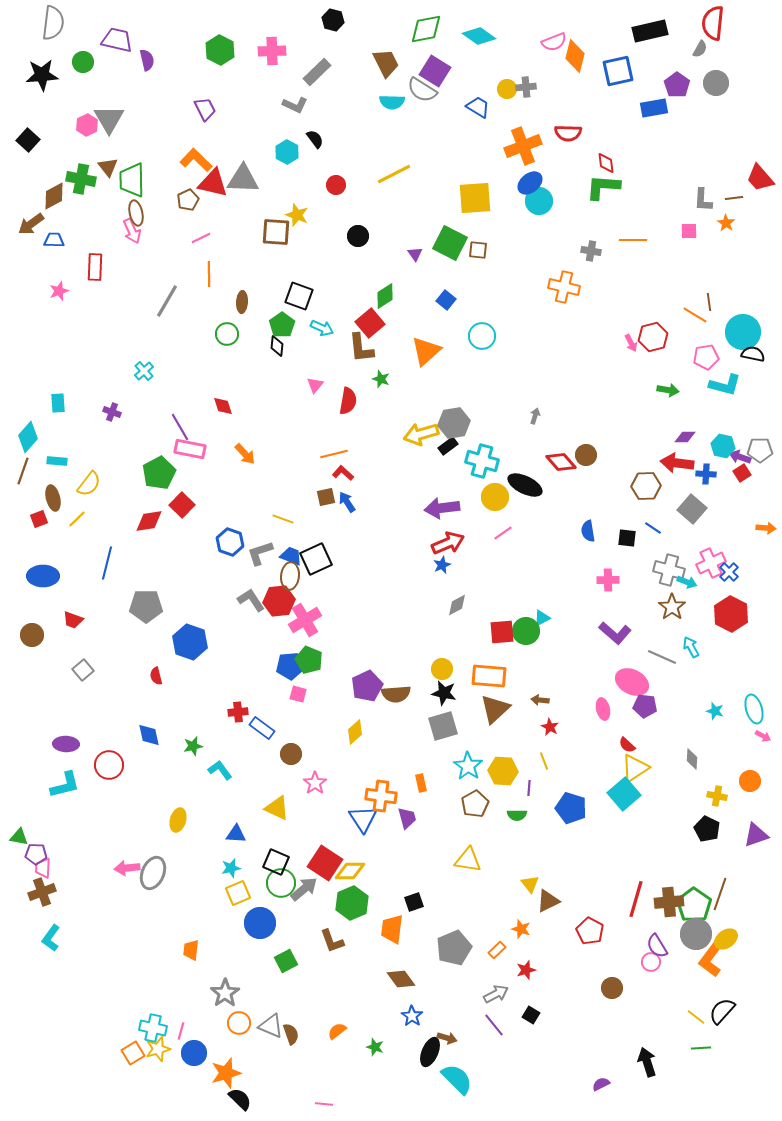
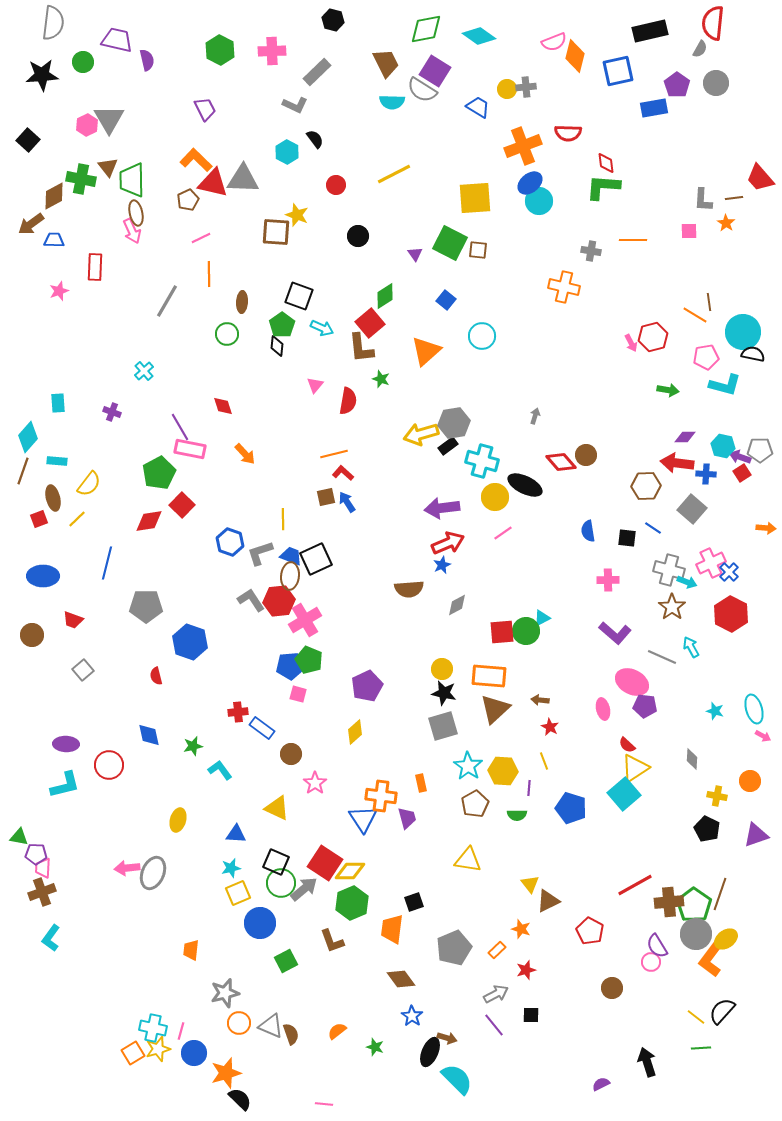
yellow line at (283, 519): rotated 70 degrees clockwise
brown semicircle at (396, 694): moved 13 px right, 105 px up
red line at (636, 899): moved 1 px left, 14 px up; rotated 45 degrees clockwise
gray star at (225, 993): rotated 20 degrees clockwise
black square at (531, 1015): rotated 30 degrees counterclockwise
